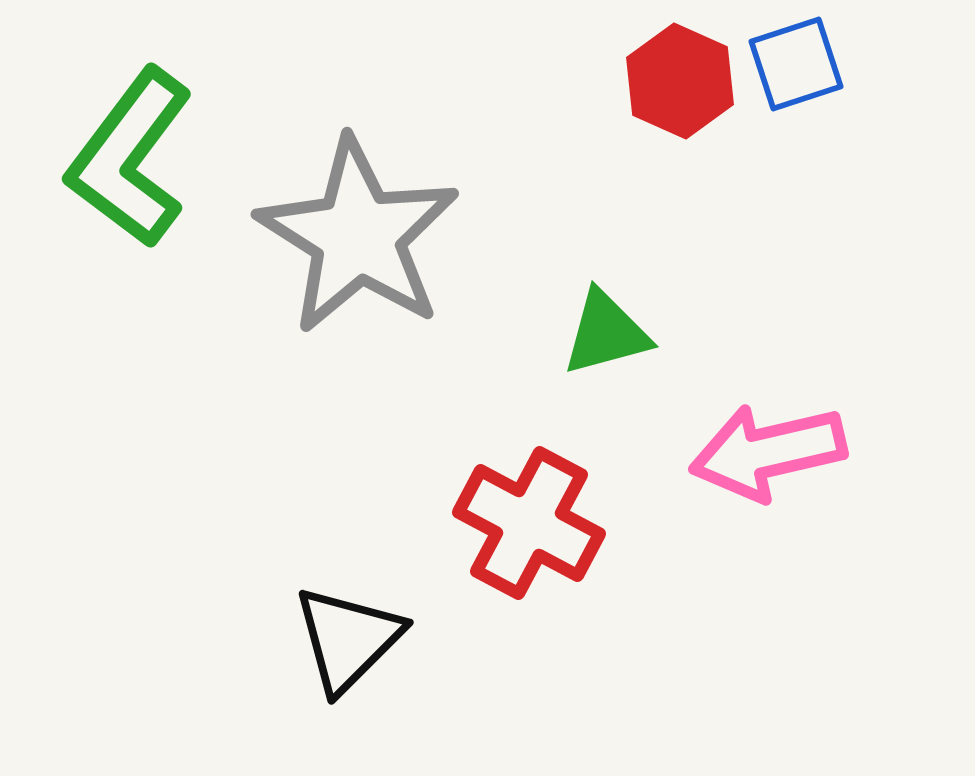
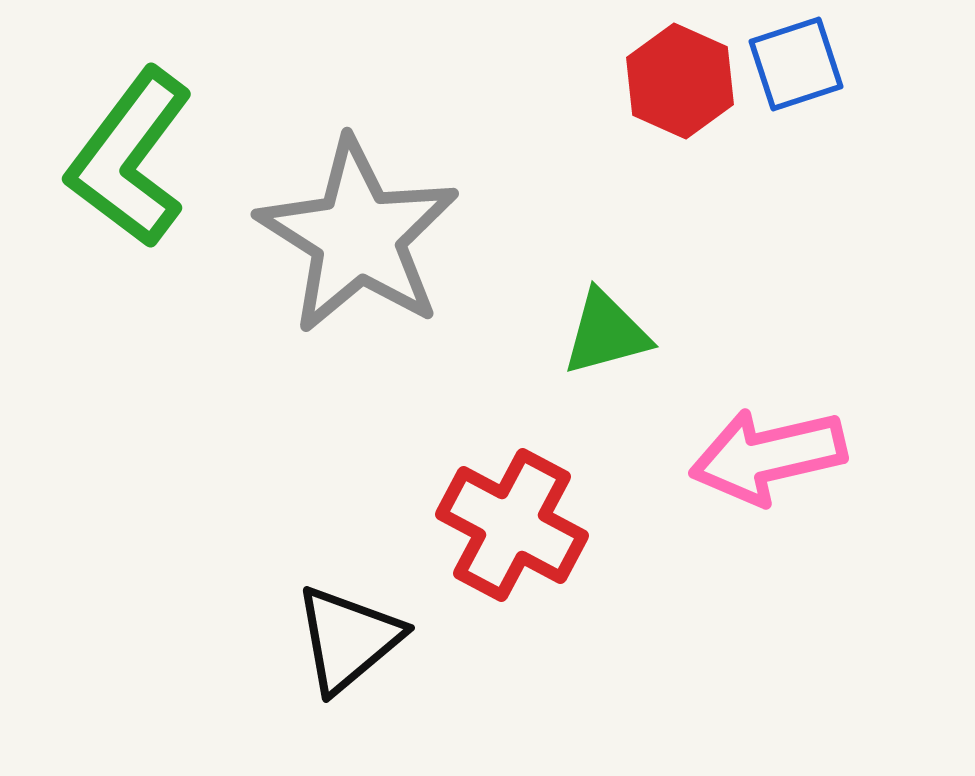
pink arrow: moved 4 px down
red cross: moved 17 px left, 2 px down
black triangle: rotated 5 degrees clockwise
